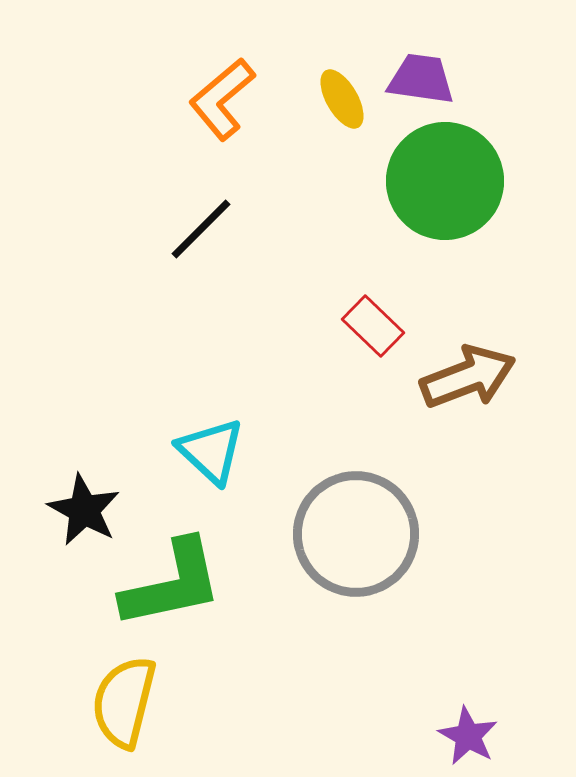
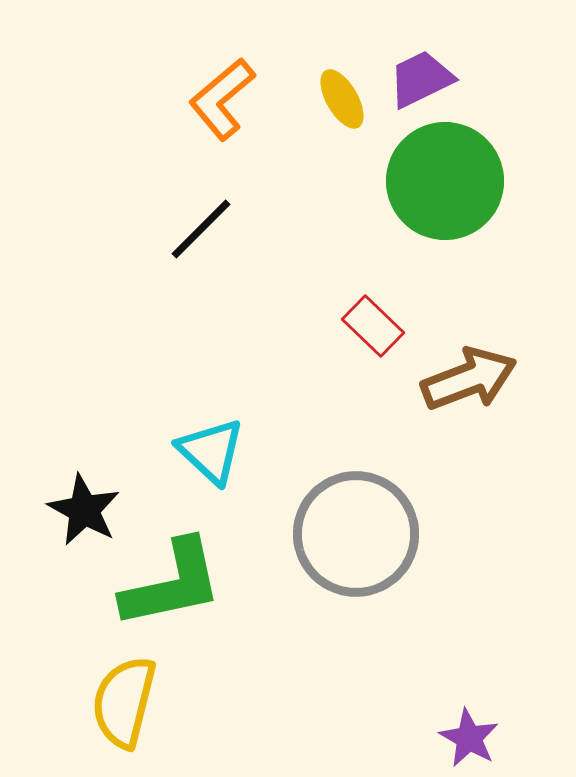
purple trapezoid: rotated 34 degrees counterclockwise
brown arrow: moved 1 px right, 2 px down
purple star: moved 1 px right, 2 px down
